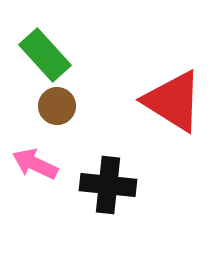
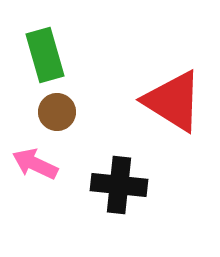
green rectangle: rotated 26 degrees clockwise
brown circle: moved 6 px down
black cross: moved 11 px right
